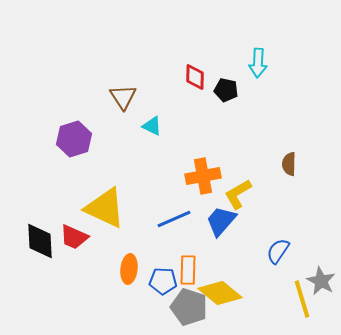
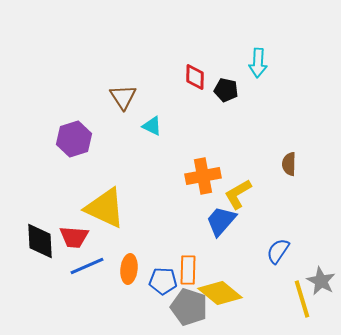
blue line: moved 87 px left, 47 px down
red trapezoid: rotated 20 degrees counterclockwise
